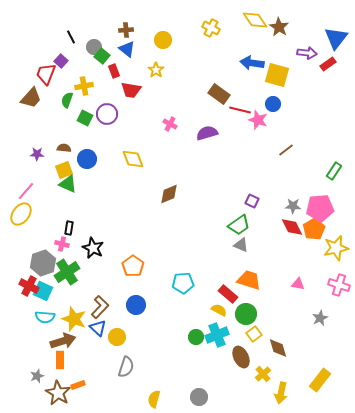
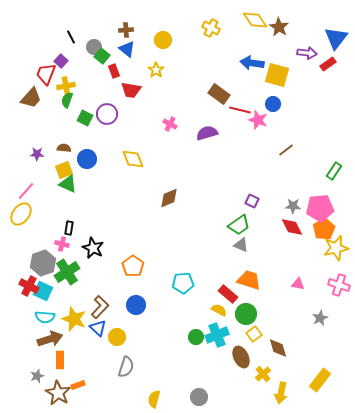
yellow cross at (84, 86): moved 18 px left
brown diamond at (169, 194): moved 4 px down
orange pentagon at (314, 229): moved 10 px right
brown arrow at (63, 341): moved 13 px left, 2 px up
